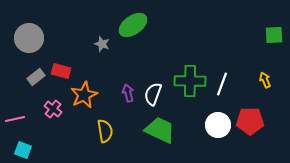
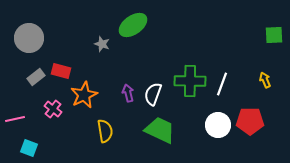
cyan square: moved 6 px right, 2 px up
